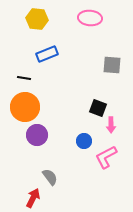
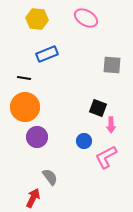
pink ellipse: moved 4 px left; rotated 25 degrees clockwise
purple circle: moved 2 px down
